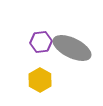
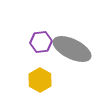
gray ellipse: moved 1 px down
